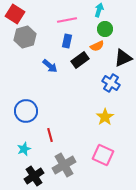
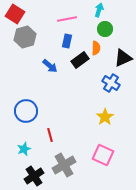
pink line: moved 1 px up
orange semicircle: moved 1 px left, 2 px down; rotated 64 degrees counterclockwise
